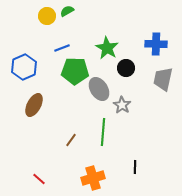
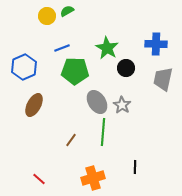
gray ellipse: moved 2 px left, 13 px down
